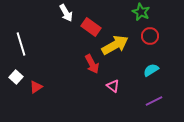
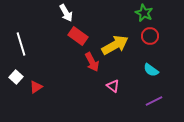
green star: moved 3 px right, 1 px down
red rectangle: moved 13 px left, 9 px down
red arrow: moved 2 px up
cyan semicircle: rotated 112 degrees counterclockwise
